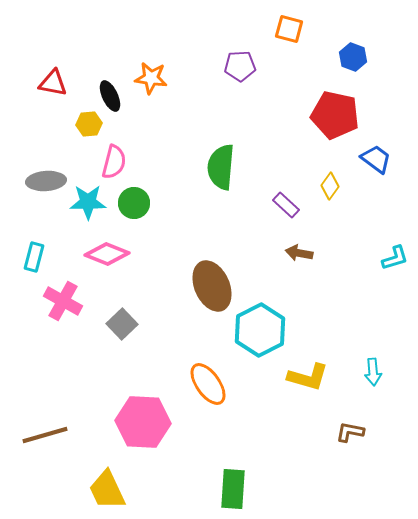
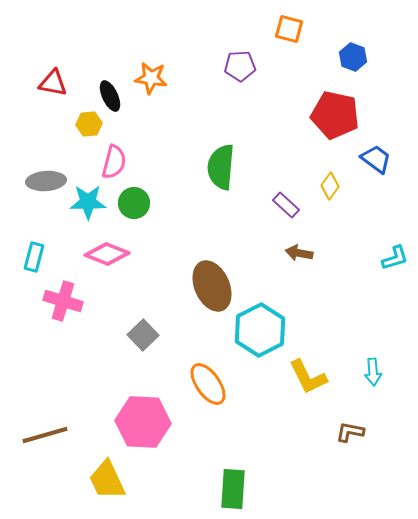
pink cross: rotated 12 degrees counterclockwise
gray square: moved 21 px right, 11 px down
yellow L-shape: rotated 48 degrees clockwise
yellow trapezoid: moved 10 px up
